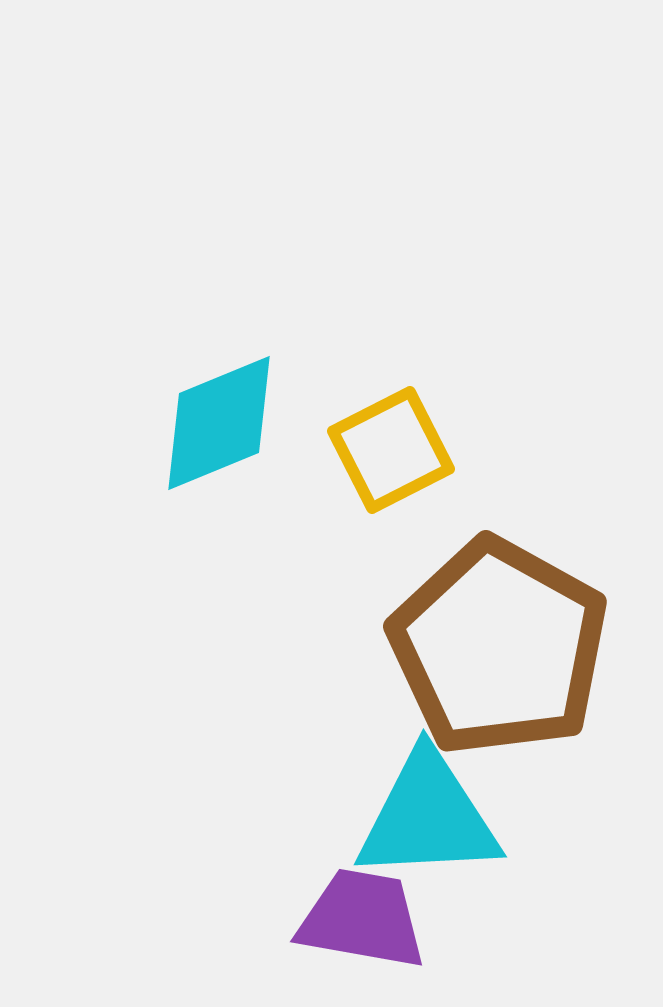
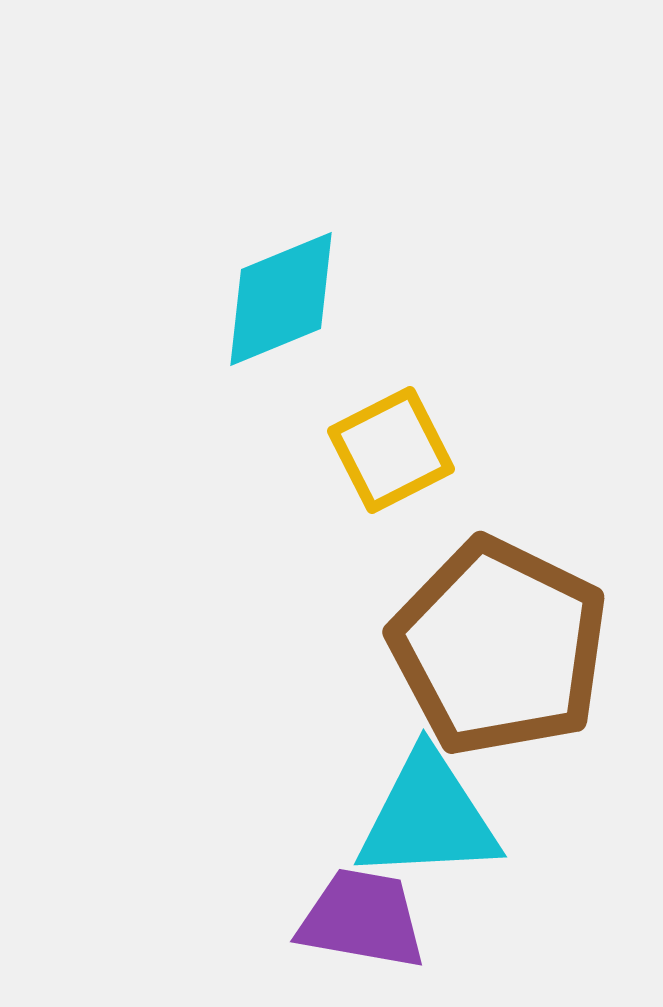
cyan diamond: moved 62 px right, 124 px up
brown pentagon: rotated 3 degrees counterclockwise
